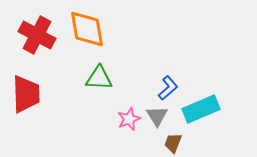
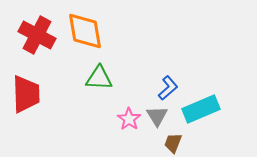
orange diamond: moved 2 px left, 2 px down
pink star: rotated 15 degrees counterclockwise
